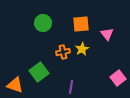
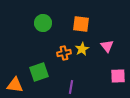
orange square: rotated 12 degrees clockwise
pink triangle: moved 12 px down
orange cross: moved 1 px right, 1 px down
green square: rotated 18 degrees clockwise
pink square: moved 2 px up; rotated 35 degrees clockwise
orange triangle: rotated 12 degrees counterclockwise
